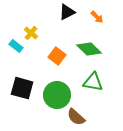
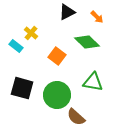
green diamond: moved 2 px left, 7 px up
